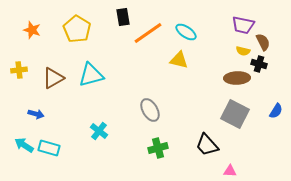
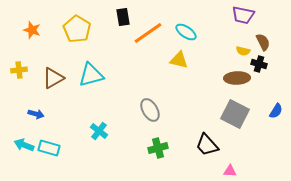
purple trapezoid: moved 10 px up
cyan arrow: rotated 12 degrees counterclockwise
